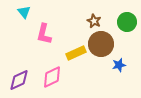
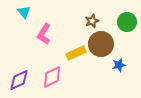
brown star: moved 2 px left; rotated 24 degrees clockwise
pink L-shape: rotated 20 degrees clockwise
